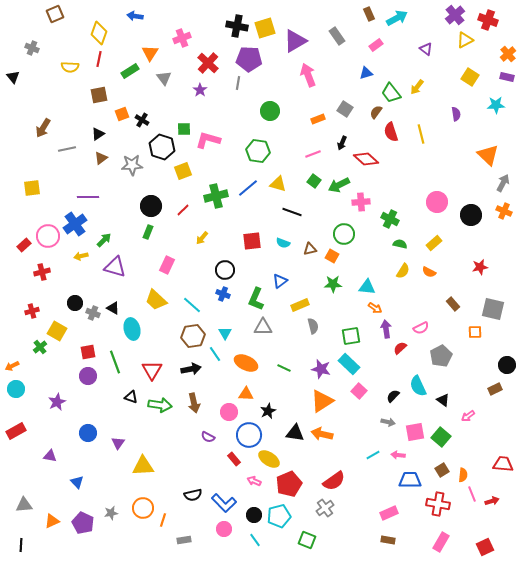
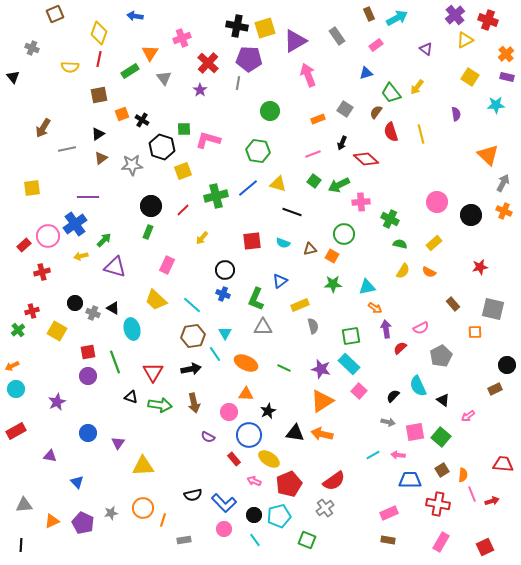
orange cross at (508, 54): moved 2 px left
cyan triangle at (367, 287): rotated 18 degrees counterclockwise
green cross at (40, 347): moved 22 px left, 17 px up
red triangle at (152, 370): moved 1 px right, 2 px down
